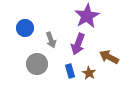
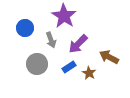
purple star: moved 23 px left; rotated 10 degrees counterclockwise
purple arrow: rotated 25 degrees clockwise
blue rectangle: moved 1 px left, 4 px up; rotated 72 degrees clockwise
